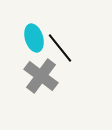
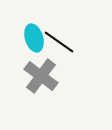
black line: moved 1 px left, 6 px up; rotated 16 degrees counterclockwise
